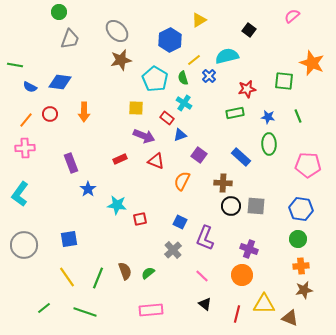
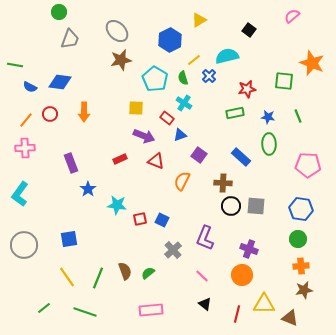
blue square at (180, 222): moved 18 px left, 2 px up
